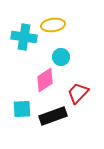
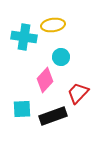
pink diamond: rotated 15 degrees counterclockwise
